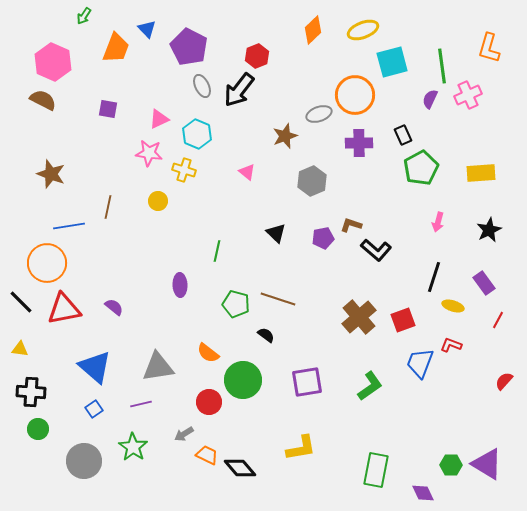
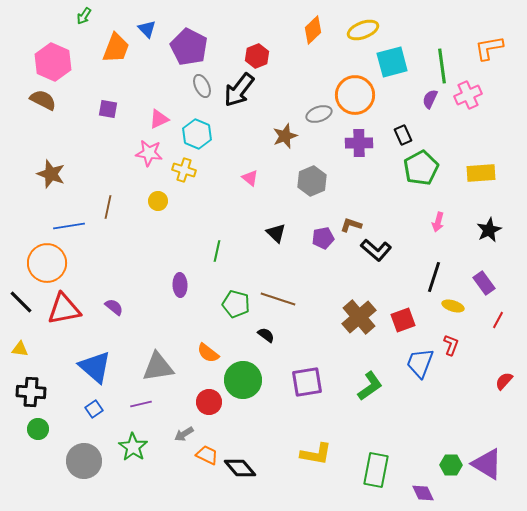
orange L-shape at (489, 48): rotated 64 degrees clockwise
pink triangle at (247, 172): moved 3 px right, 6 px down
red L-shape at (451, 345): rotated 90 degrees clockwise
yellow L-shape at (301, 448): moved 15 px right, 6 px down; rotated 20 degrees clockwise
